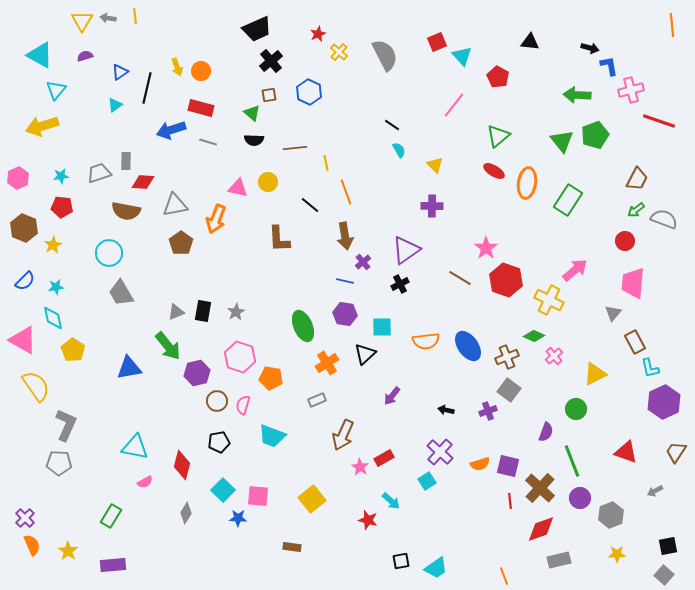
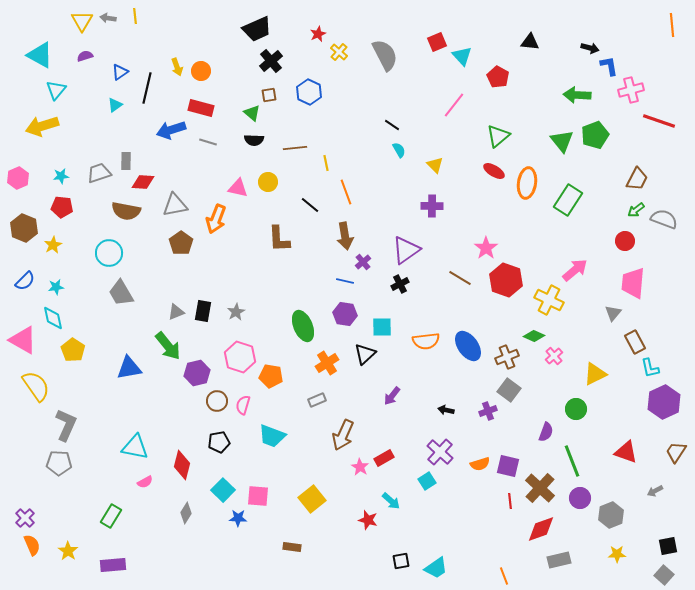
orange pentagon at (271, 378): moved 2 px up
